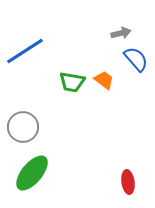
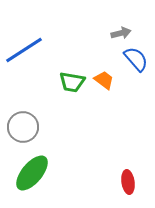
blue line: moved 1 px left, 1 px up
